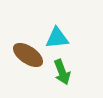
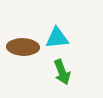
brown ellipse: moved 5 px left, 8 px up; rotated 32 degrees counterclockwise
